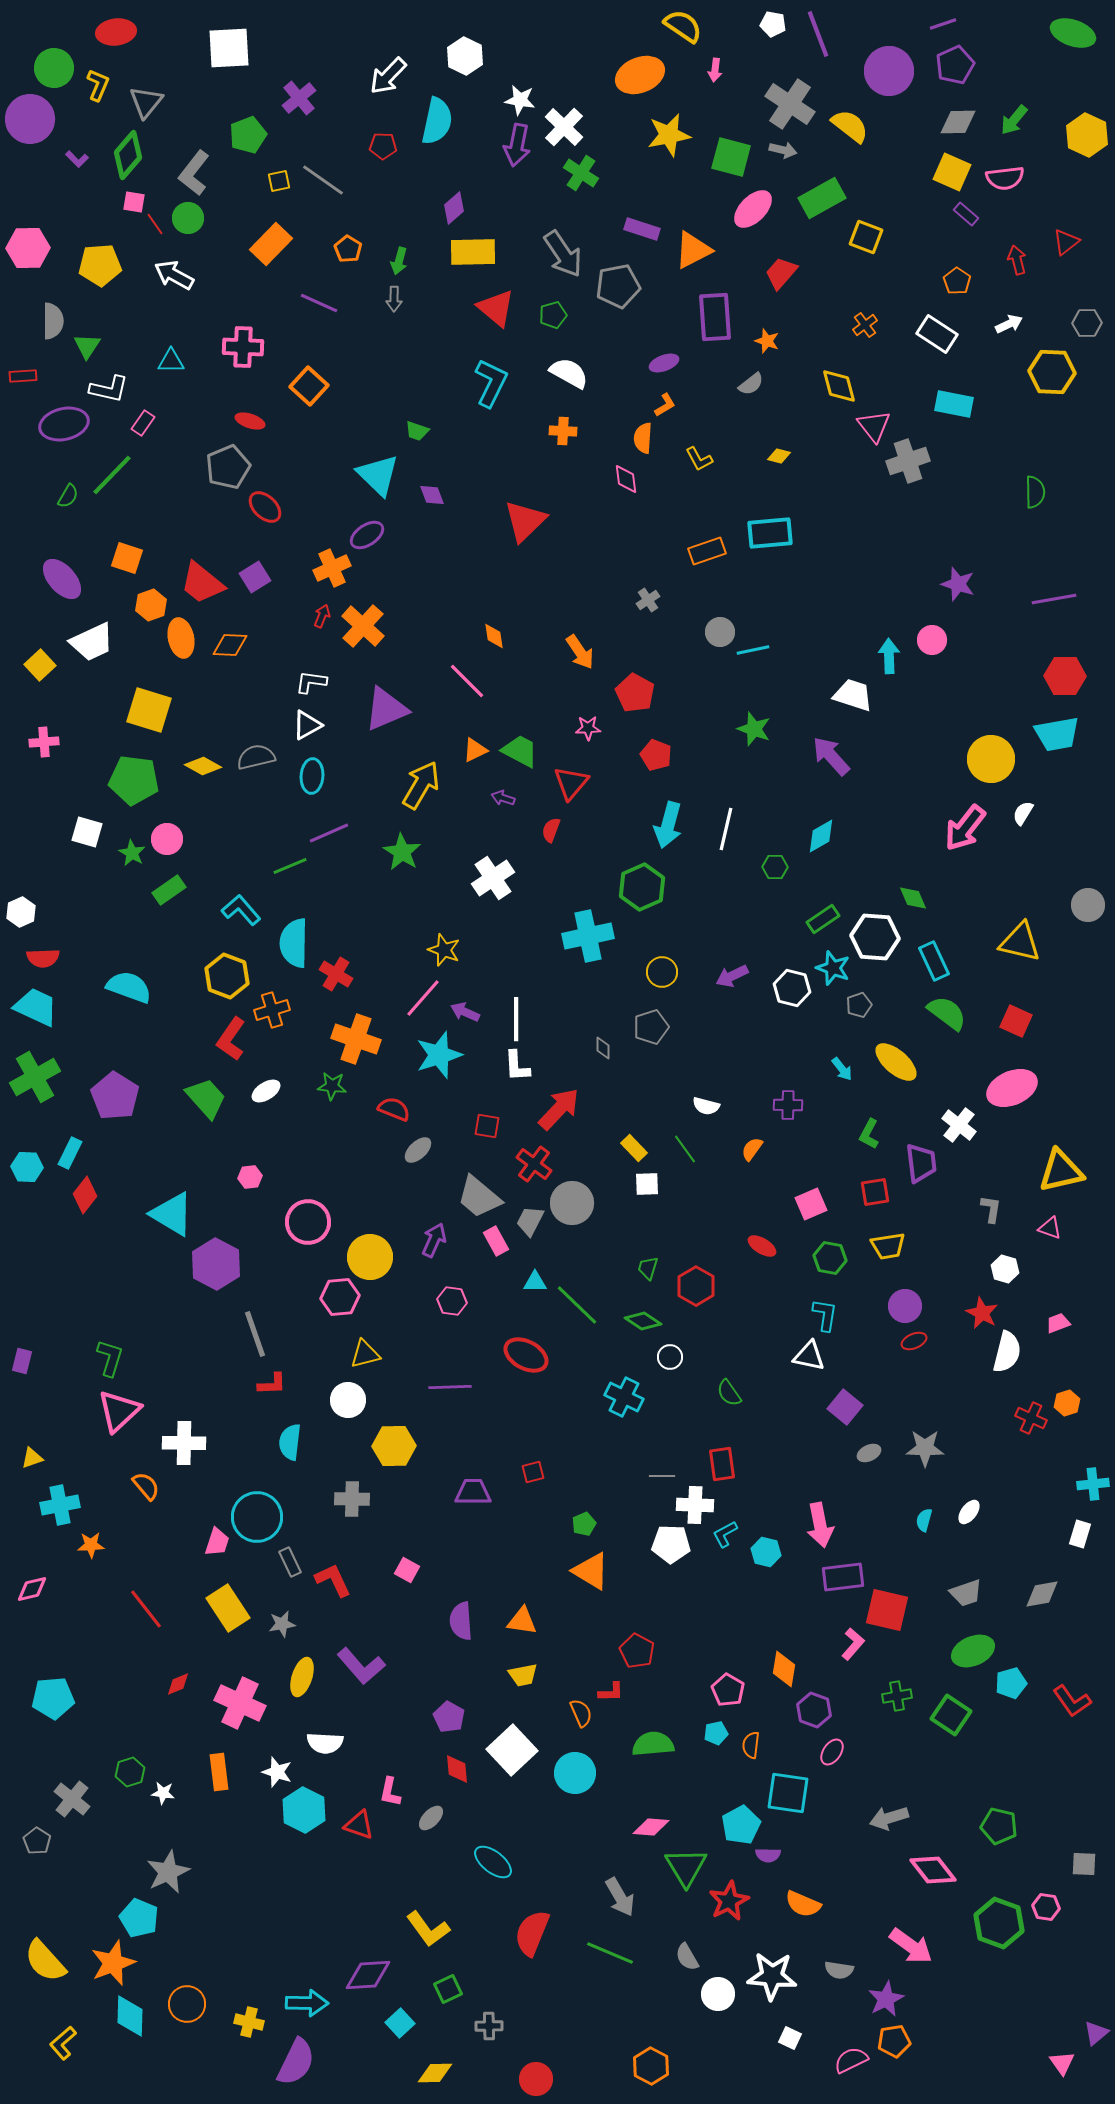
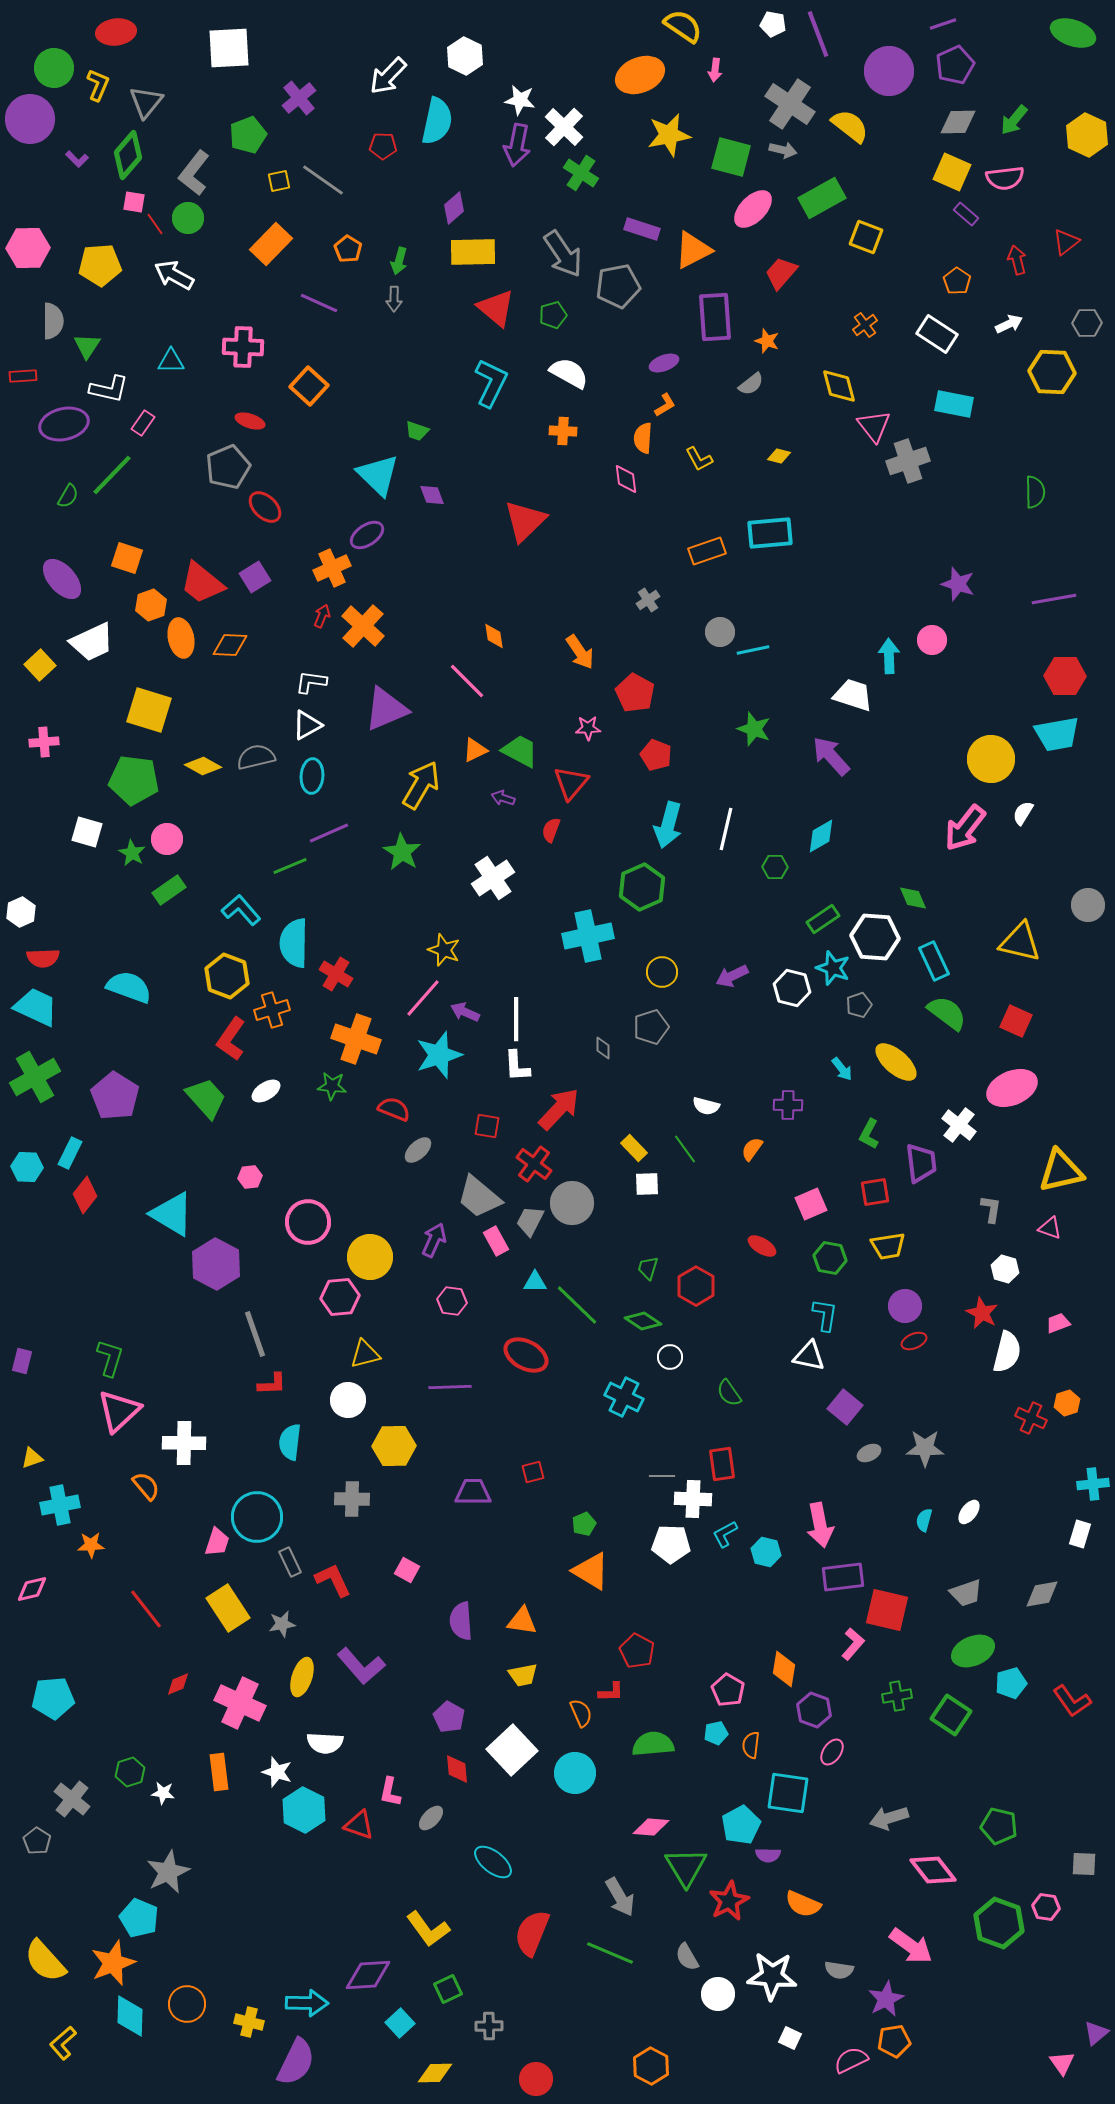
white cross at (695, 1505): moved 2 px left, 6 px up
